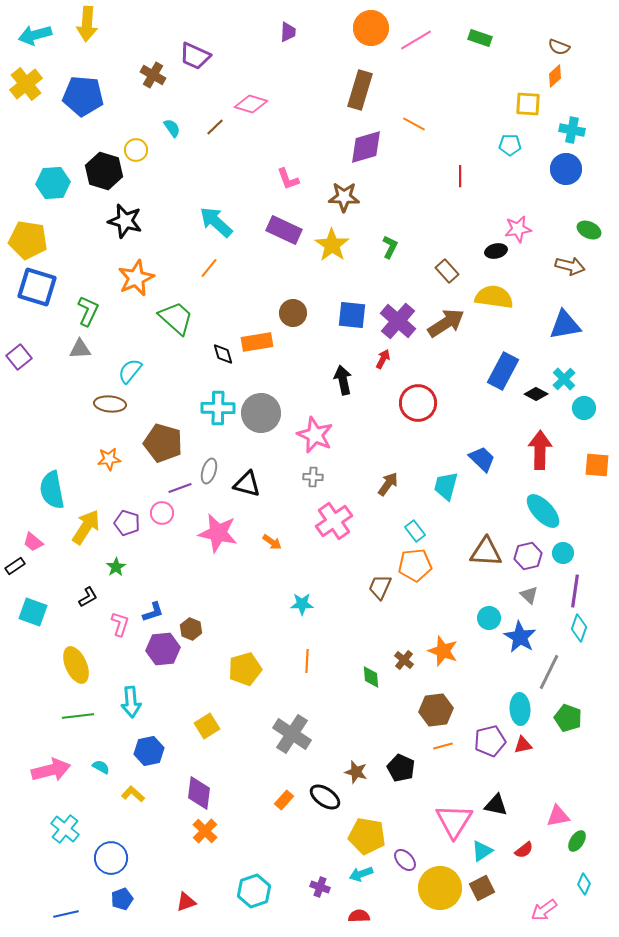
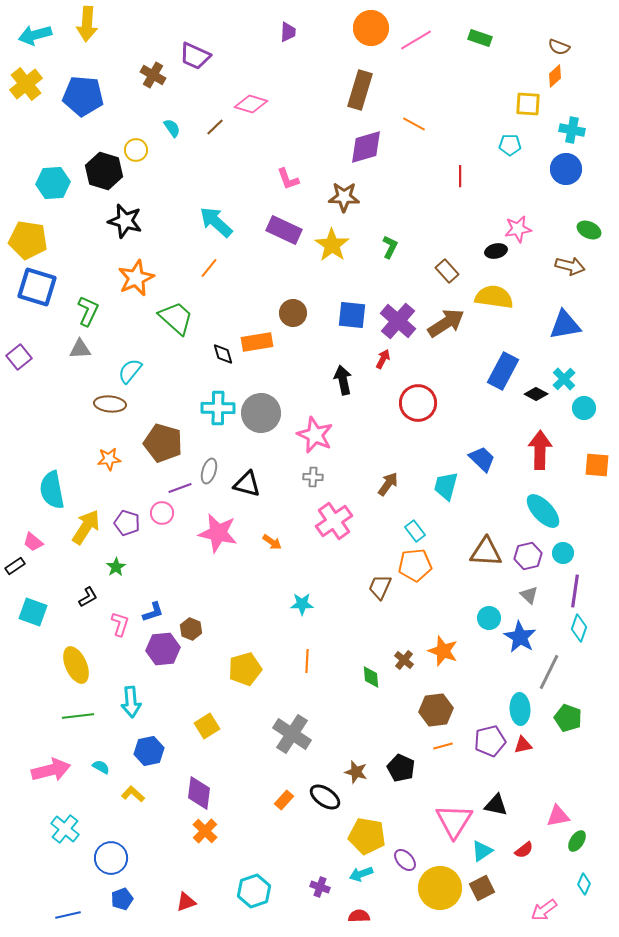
blue line at (66, 914): moved 2 px right, 1 px down
